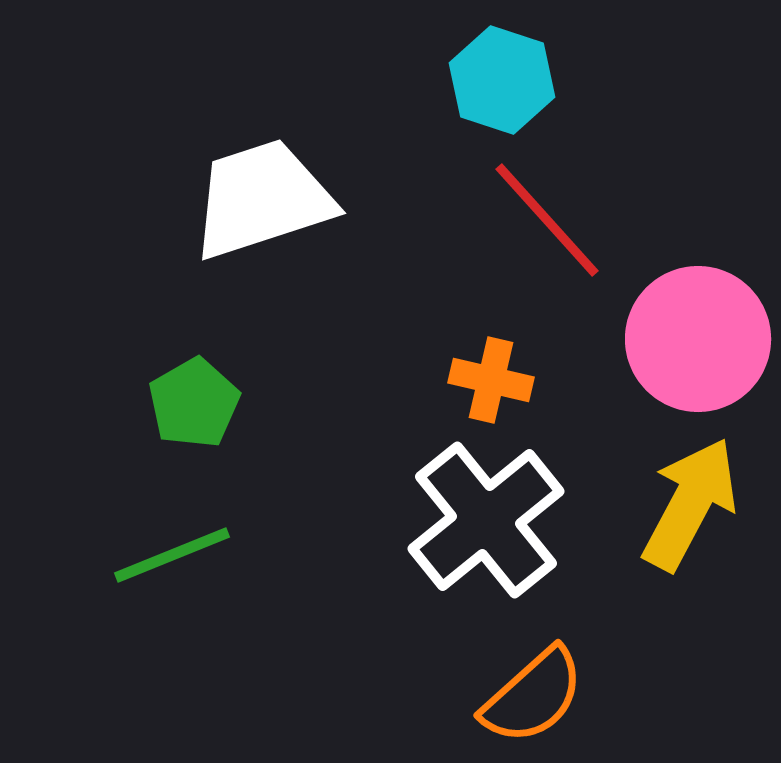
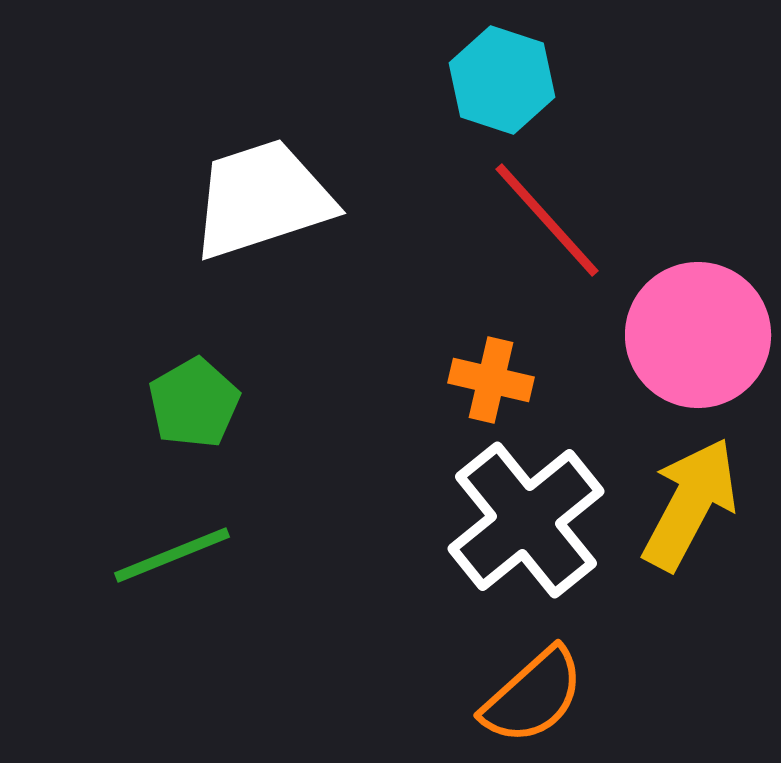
pink circle: moved 4 px up
white cross: moved 40 px right
